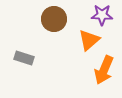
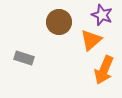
purple star: rotated 20 degrees clockwise
brown circle: moved 5 px right, 3 px down
orange triangle: moved 2 px right
